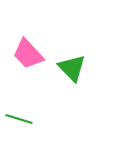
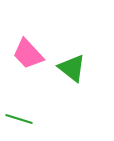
green triangle: rotated 8 degrees counterclockwise
